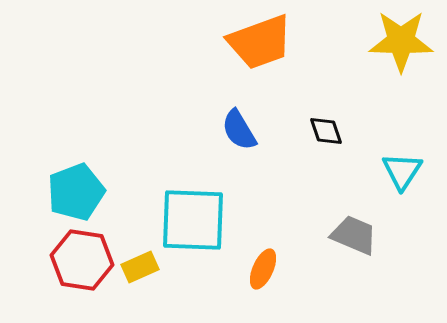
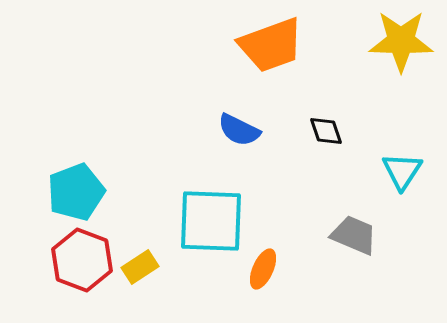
orange trapezoid: moved 11 px right, 3 px down
blue semicircle: rotated 33 degrees counterclockwise
cyan square: moved 18 px right, 1 px down
red hexagon: rotated 12 degrees clockwise
yellow rectangle: rotated 9 degrees counterclockwise
